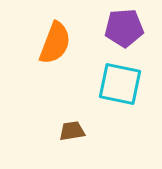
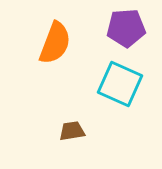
purple pentagon: moved 2 px right
cyan square: rotated 12 degrees clockwise
